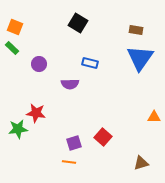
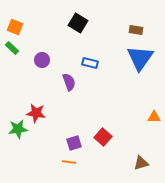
purple circle: moved 3 px right, 4 px up
purple semicircle: moved 1 px left, 2 px up; rotated 108 degrees counterclockwise
